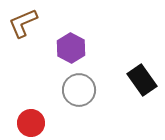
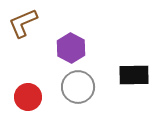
black rectangle: moved 8 px left, 5 px up; rotated 56 degrees counterclockwise
gray circle: moved 1 px left, 3 px up
red circle: moved 3 px left, 26 px up
